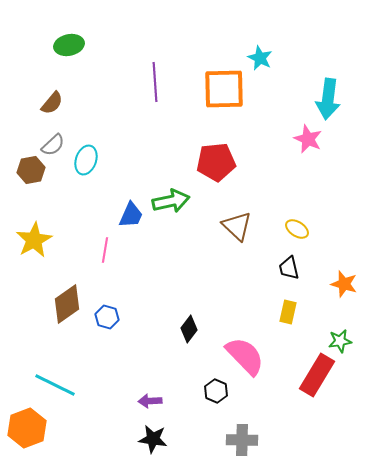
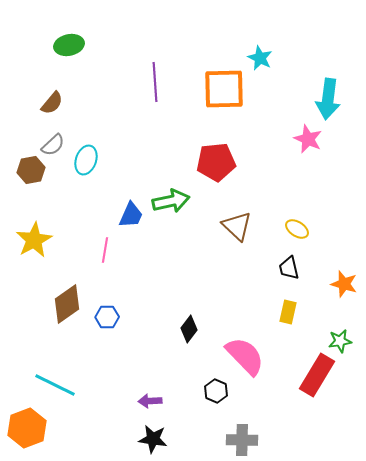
blue hexagon: rotated 15 degrees counterclockwise
